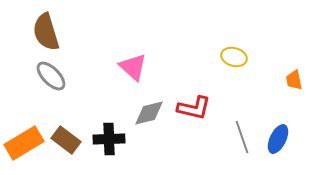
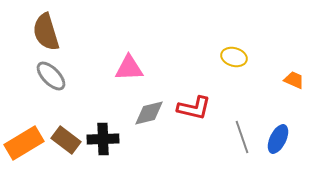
pink triangle: moved 4 px left, 1 px down; rotated 44 degrees counterclockwise
orange trapezoid: rotated 125 degrees clockwise
black cross: moved 6 px left
